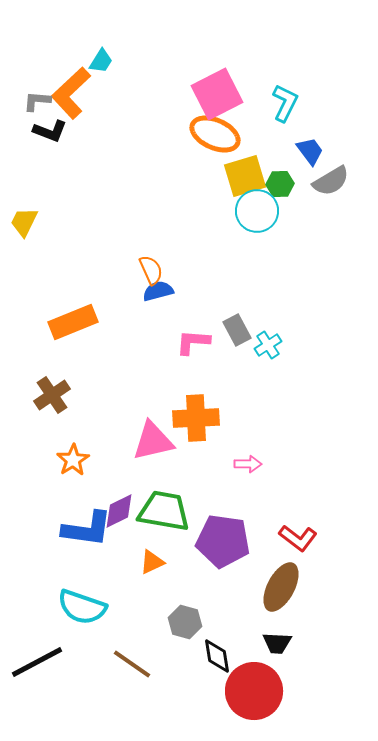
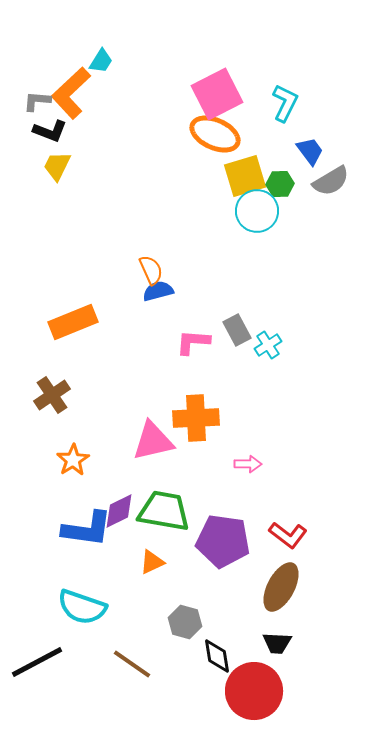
yellow trapezoid: moved 33 px right, 56 px up
red L-shape: moved 10 px left, 3 px up
